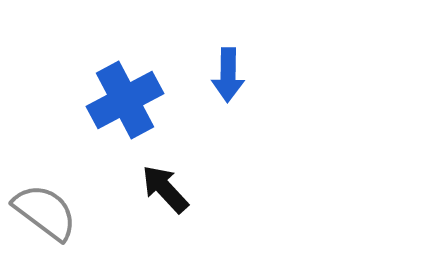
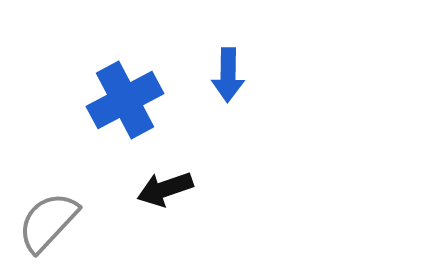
black arrow: rotated 66 degrees counterclockwise
gray semicircle: moved 3 px right, 10 px down; rotated 84 degrees counterclockwise
